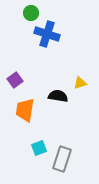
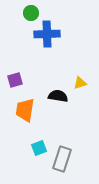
blue cross: rotated 20 degrees counterclockwise
purple square: rotated 21 degrees clockwise
